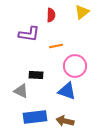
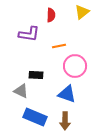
orange line: moved 3 px right
blue triangle: moved 3 px down
blue rectangle: rotated 30 degrees clockwise
brown arrow: rotated 102 degrees counterclockwise
